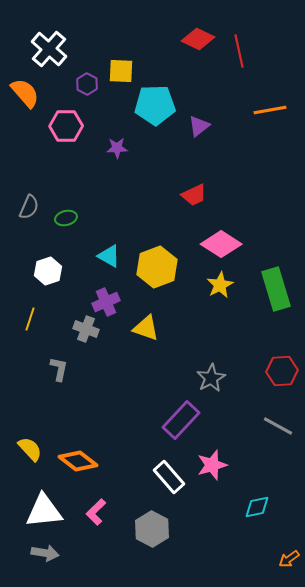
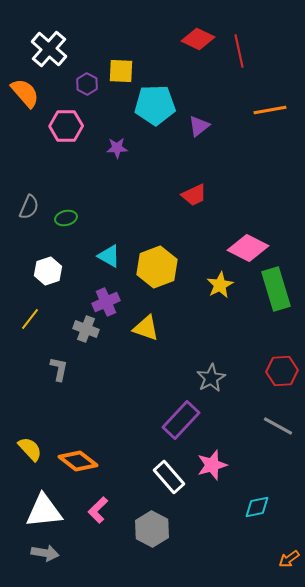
pink diamond: moved 27 px right, 4 px down; rotated 6 degrees counterclockwise
yellow line: rotated 20 degrees clockwise
pink L-shape: moved 2 px right, 2 px up
